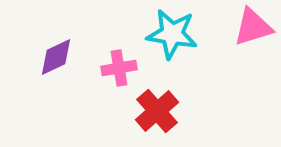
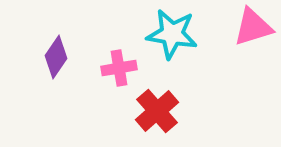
purple diamond: rotated 30 degrees counterclockwise
